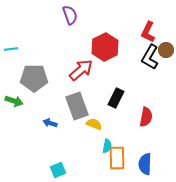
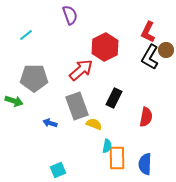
cyan line: moved 15 px right, 14 px up; rotated 32 degrees counterclockwise
black rectangle: moved 2 px left
